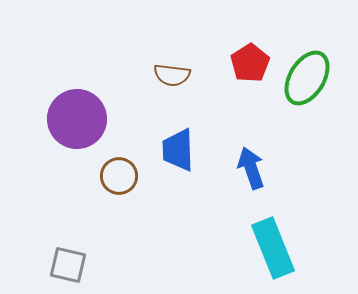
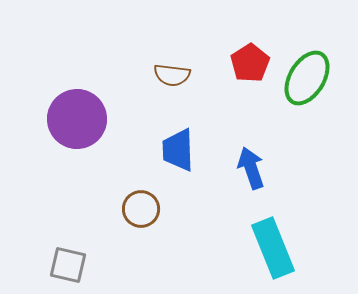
brown circle: moved 22 px right, 33 px down
